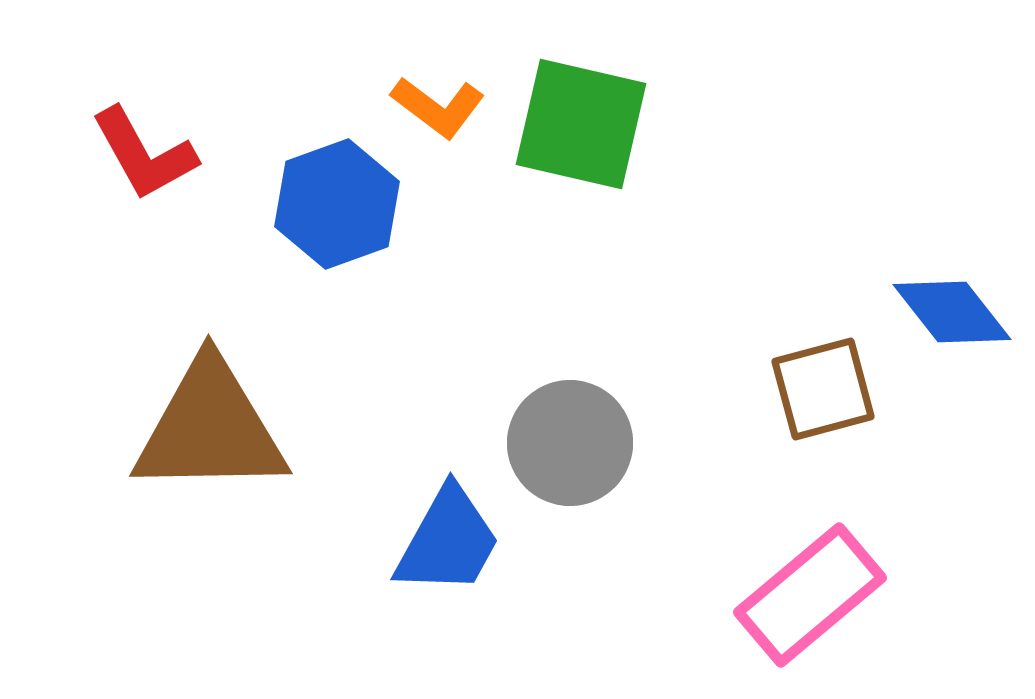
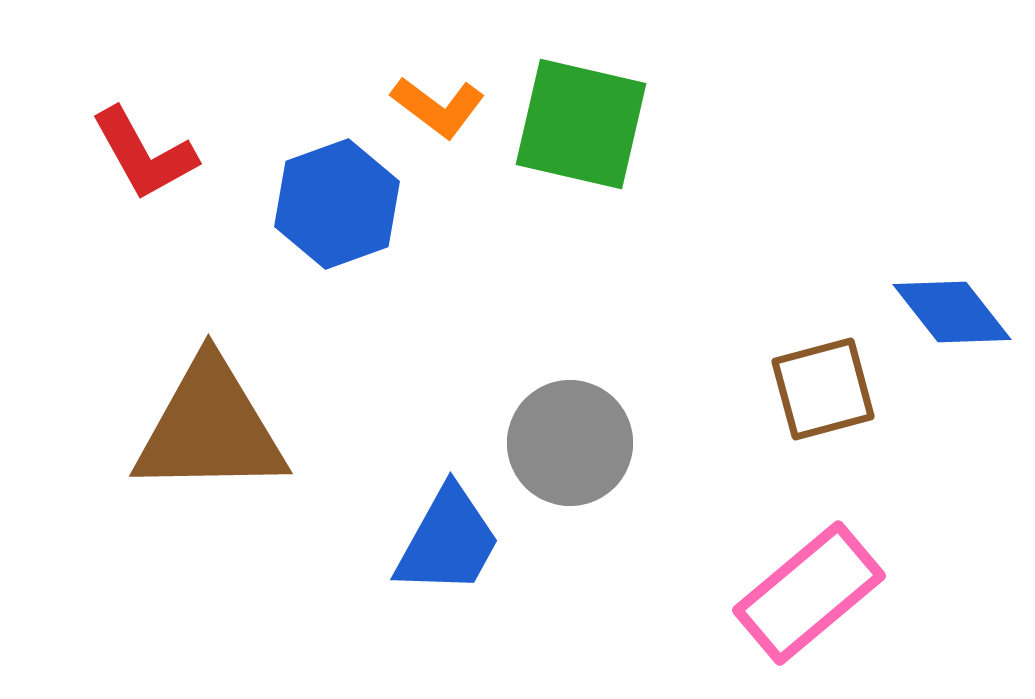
pink rectangle: moved 1 px left, 2 px up
